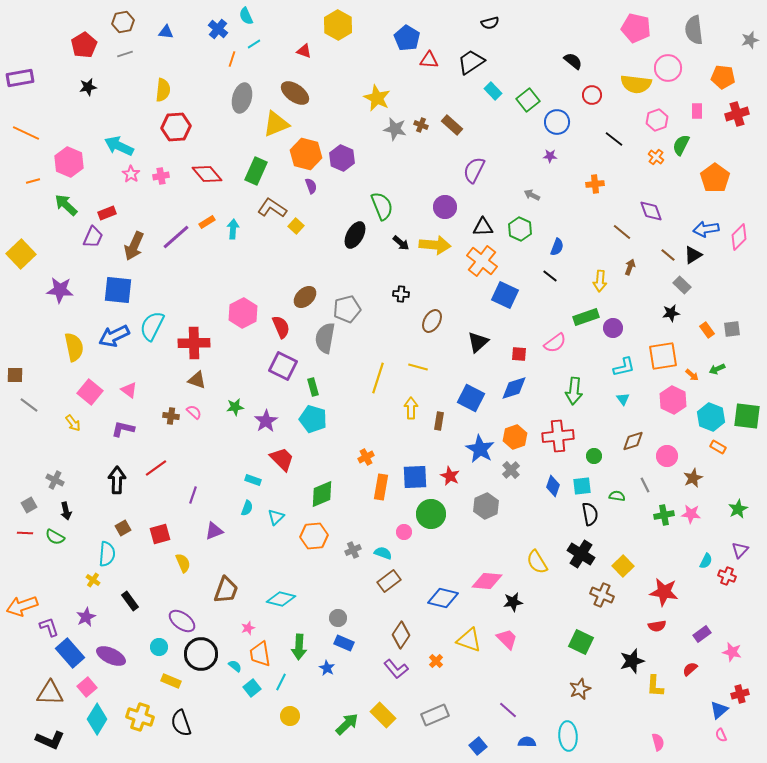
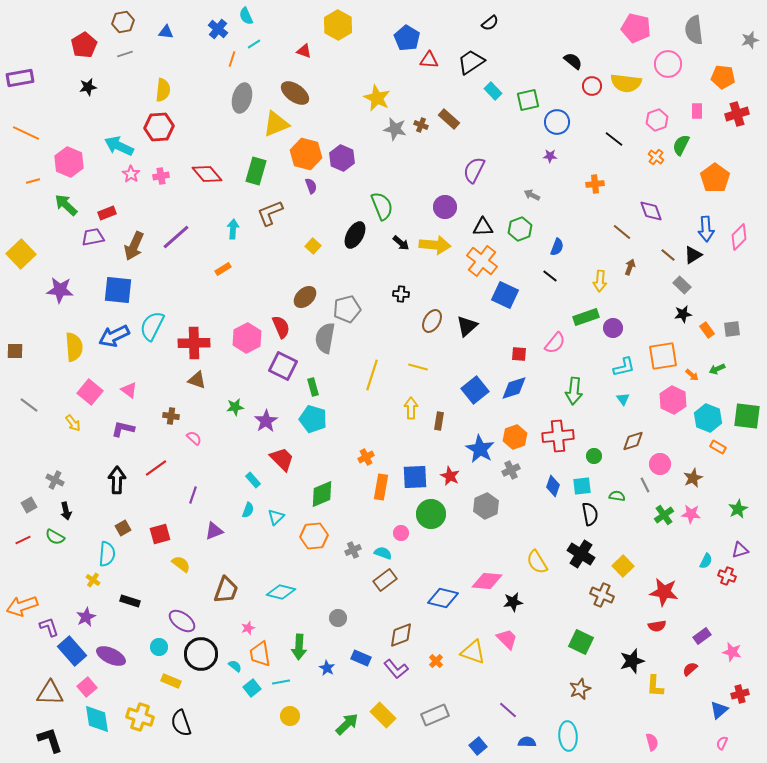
black semicircle at (490, 23): rotated 24 degrees counterclockwise
pink circle at (668, 68): moved 4 px up
yellow semicircle at (636, 84): moved 10 px left, 1 px up
red circle at (592, 95): moved 9 px up
green square at (528, 100): rotated 25 degrees clockwise
brown rectangle at (452, 125): moved 3 px left, 6 px up
red hexagon at (176, 127): moved 17 px left
green rectangle at (256, 171): rotated 8 degrees counterclockwise
brown L-shape at (272, 208): moved 2 px left, 5 px down; rotated 56 degrees counterclockwise
orange rectangle at (207, 222): moved 16 px right, 47 px down
yellow square at (296, 226): moved 17 px right, 20 px down
green hexagon at (520, 229): rotated 15 degrees clockwise
blue arrow at (706, 229): rotated 85 degrees counterclockwise
purple trapezoid at (93, 237): rotated 125 degrees counterclockwise
pink hexagon at (243, 313): moved 4 px right, 25 px down
black star at (671, 313): moved 12 px right, 1 px down
black triangle at (478, 342): moved 11 px left, 16 px up
pink semicircle at (555, 343): rotated 15 degrees counterclockwise
yellow semicircle at (74, 347): rotated 8 degrees clockwise
brown square at (15, 375): moved 24 px up
yellow line at (378, 378): moved 6 px left, 3 px up
blue square at (471, 398): moved 4 px right, 8 px up; rotated 24 degrees clockwise
pink semicircle at (194, 412): moved 26 px down
cyan hexagon at (711, 417): moved 3 px left, 1 px down
pink circle at (667, 456): moved 7 px left, 8 px down
gray cross at (511, 470): rotated 18 degrees clockwise
cyan rectangle at (253, 480): rotated 28 degrees clockwise
cyan semicircle at (247, 508): moved 1 px right, 2 px down
green cross at (664, 515): rotated 24 degrees counterclockwise
pink circle at (404, 532): moved 3 px left, 1 px down
red line at (25, 533): moved 2 px left, 7 px down; rotated 28 degrees counterclockwise
purple triangle at (740, 550): rotated 30 degrees clockwise
yellow semicircle at (183, 563): moved 2 px left, 1 px down; rotated 30 degrees counterclockwise
brown rectangle at (389, 581): moved 4 px left, 1 px up
cyan diamond at (281, 599): moved 7 px up
black rectangle at (130, 601): rotated 36 degrees counterclockwise
purple rectangle at (702, 634): moved 2 px down
brown diamond at (401, 635): rotated 36 degrees clockwise
yellow triangle at (469, 640): moved 4 px right, 12 px down
blue rectangle at (344, 643): moved 17 px right, 15 px down
blue rectangle at (70, 653): moved 2 px right, 2 px up
cyan line at (281, 682): rotated 54 degrees clockwise
cyan diamond at (97, 719): rotated 40 degrees counterclockwise
pink semicircle at (721, 735): moved 1 px right, 8 px down; rotated 48 degrees clockwise
black L-shape at (50, 740): rotated 132 degrees counterclockwise
pink semicircle at (658, 742): moved 6 px left
